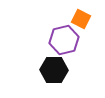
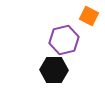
orange square: moved 8 px right, 3 px up
